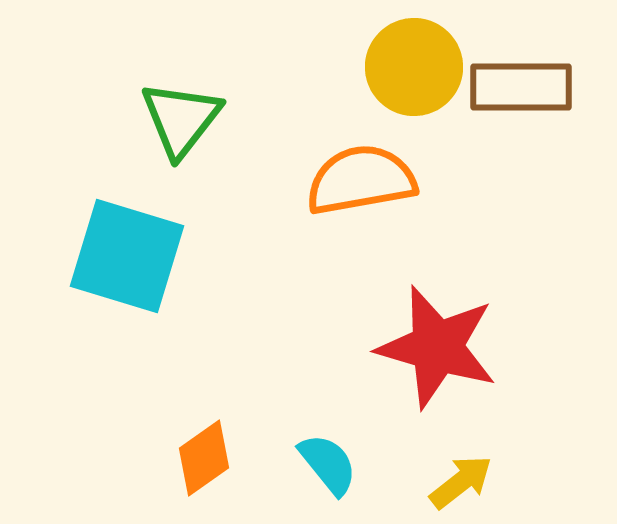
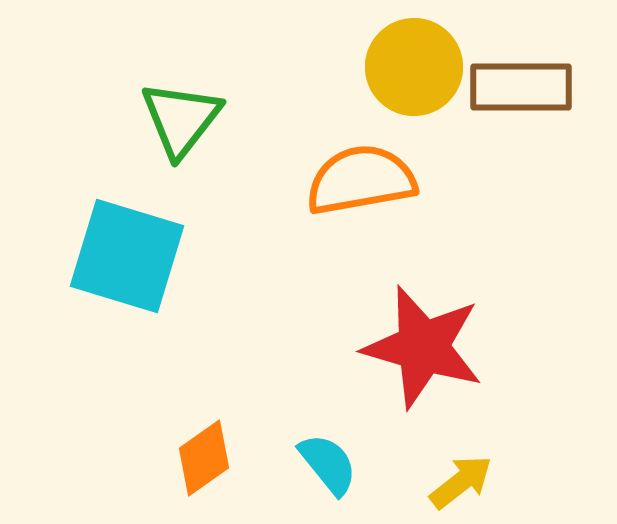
red star: moved 14 px left
